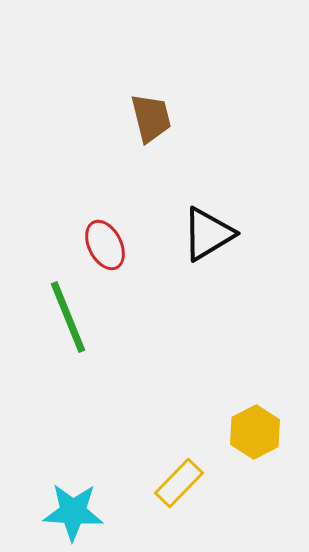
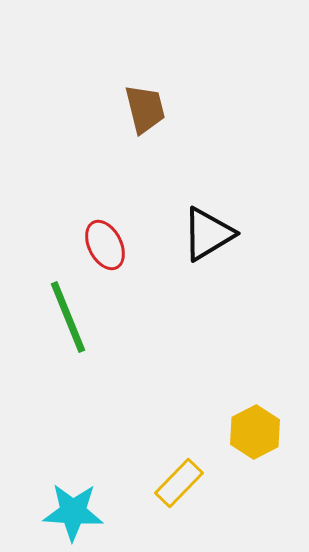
brown trapezoid: moved 6 px left, 9 px up
